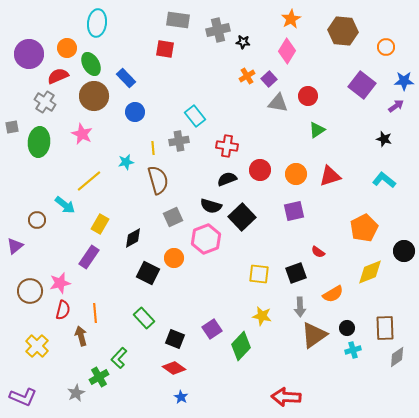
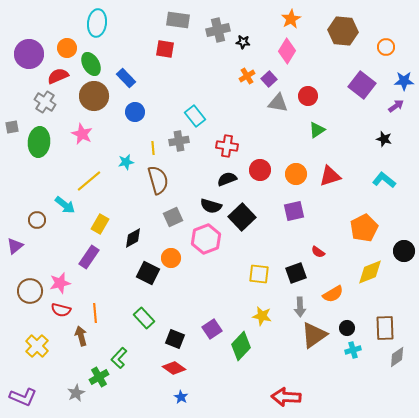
orange circle at (174, 258): moved 3 px left
red semicircle at (63, 310): moved 2 px left; rotated 90 degrees clockwise
